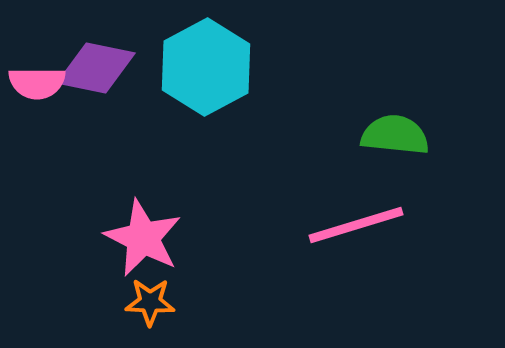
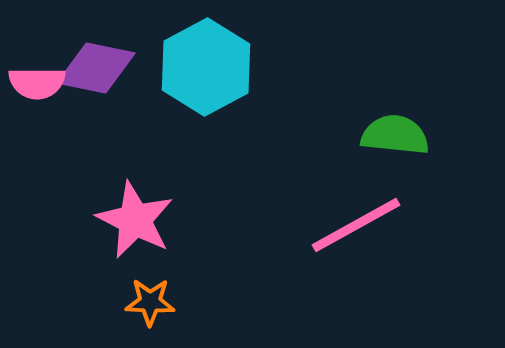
pink line: rotated 12 degrees counterclockwise
pink star: moved 8 px left, 18 px up
